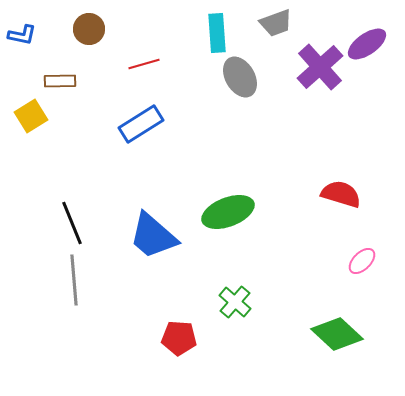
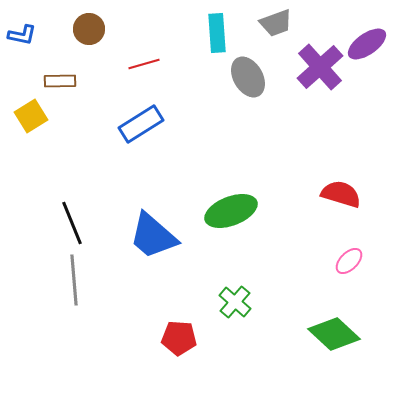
gray ellipse: moved 8 px right
green ellipse: moved 3 px right, 1 px up
pink ellipse: moved 13 px left
green diamond: moved 3 px left
